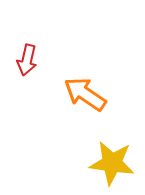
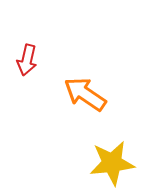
yellow star: rotated 15 degrees counterclockwise
